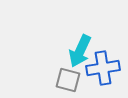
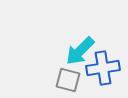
cyan arrow: rotated 20 degrees clockwise
